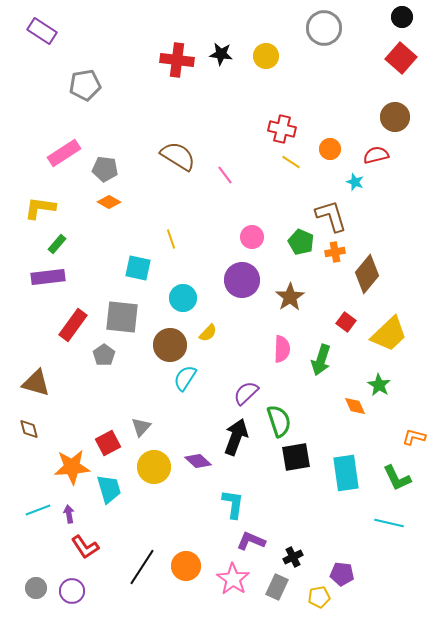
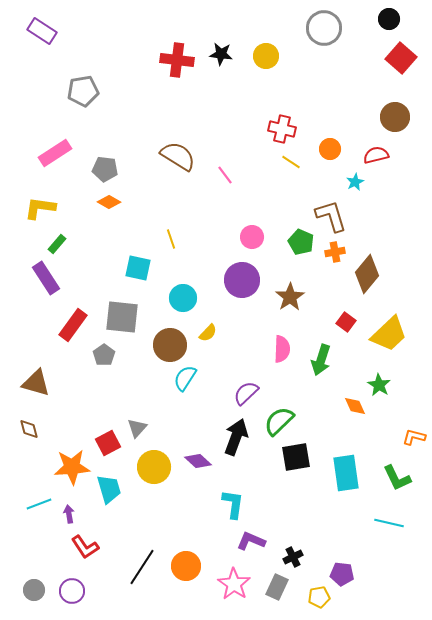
black circle at (402, 17): moved 13 px left, 2 px down
gray pentagon at (85, 85): moved 2 px left, 6 px down
pink rectangle at (64, 153): moved 9 px left
cyan star at (355, 182): rotated 24 degrees clockwise
purple rectangle at (48, 277): moved 2 px left, 1 px down; rotated 64 degrees clockwise
green semicircle at (279, 421): rotated 116 degrees counterclockwise
gray triangle at (141, 427): moved 4 px left, 1 px down
cyan line at (38, 510): moved 1 px right, 6 px up
pink star at (233, 579): moved 1 px right, 5 px down
gray circle at (36, 588): moved 2 px left, 2 px down
